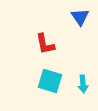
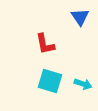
cyan arrow: rotated 66 degrees counterclockwise
